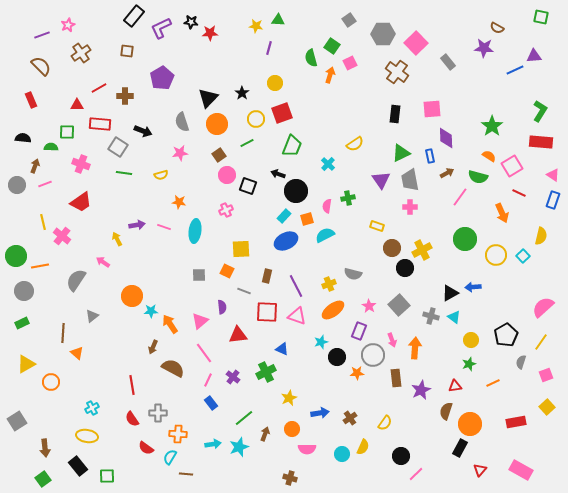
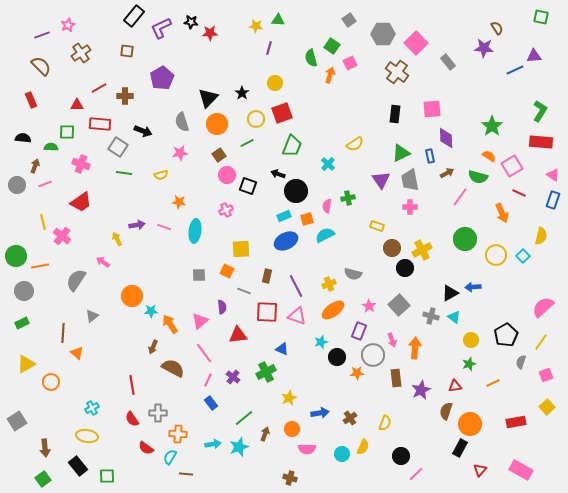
brown semicircle at (497, 28): rotated 152 degrees counterclockwise
cyan rectangle at (284, 216): rotated 24 degrees clockwise
yellow semicircle at (385, 423): rotated 14 degrees counterclockwise
